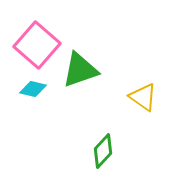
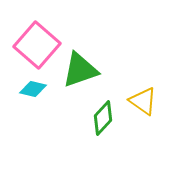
yellow triangle: moved 4 px down
green diamond: moved 33 px up
